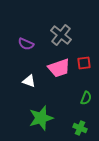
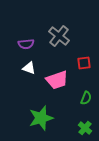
gray cross: moved 2 px left, 1 px down
purple semicircle: rotated 28 degrees counterclockwise
pink trapezoid: moved 2 px left, 12 px down
white triangle: moved 13 px up
green cross: moved 5 px right; rotated 16 degrees clockwise
